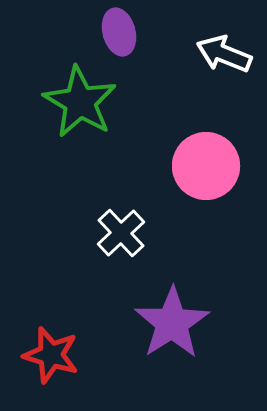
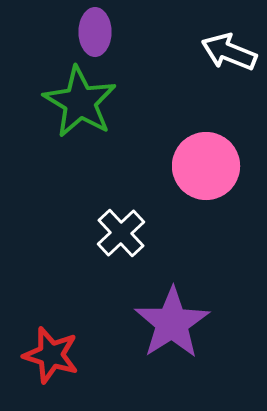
purple ellipse: moved 24 px left; rotated 15 degrees clockwise
white arrow: moved 5 px right, 2 px up
